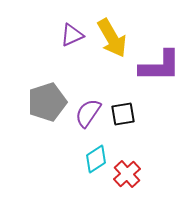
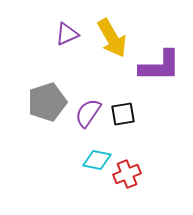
purple triangle: moved 5 px left, 1 px up
cyan diamond: moved 1 px right, 1 px down; rotated 44 degrees clockwise
red cross: rotated 20 degrees clockwise
